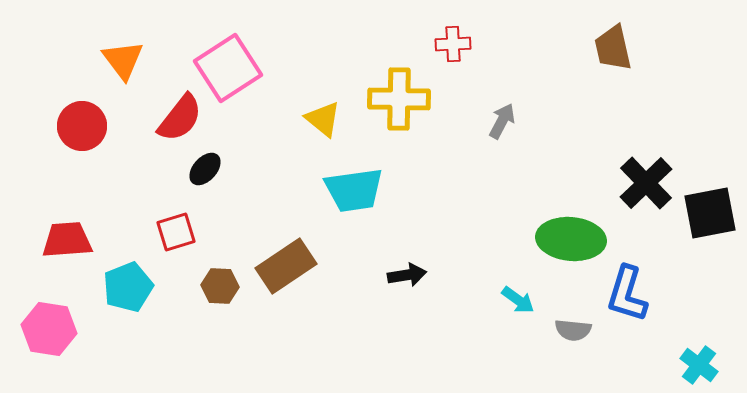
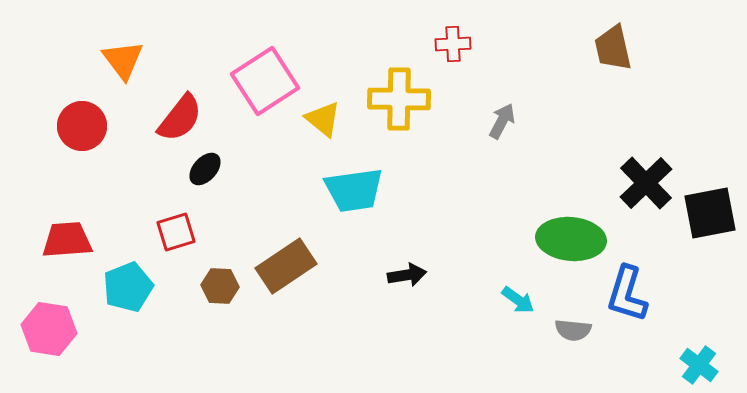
pink square: moved 37 px right, 13 px down
